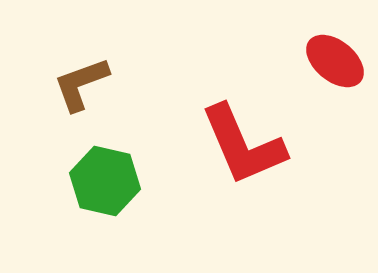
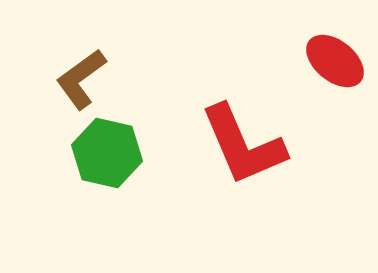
brown L-shape: moved 5 px up; rotated 16 degrees counterclockwise
green hexagon: moved 2 px right, 28 px up
